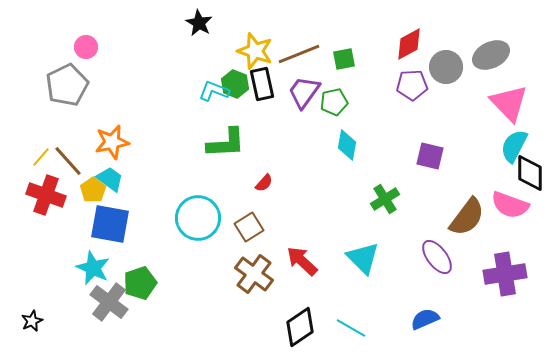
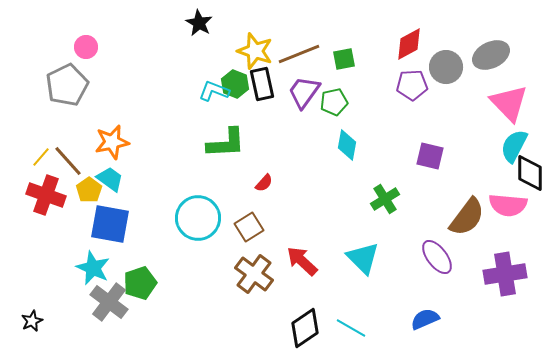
yellow pentagon at (93, 190): moved 4 px left
pink semicircle at (510, 205): moved 2 px left; rotated 15 degrees counterclockwise
black diamond at (300, 327): moved 5 px right, 1 px down
